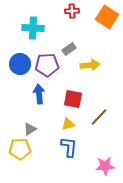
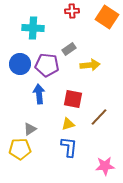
purple pentagon: rotated 10 degrees clockwise
